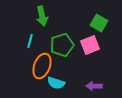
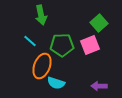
green arrow: moved 1 px left, 1 px up
green square: rotated 18 degrees clockwise
cyan line: rotated 64 degrees counterclockwise
green pentagon: rotated 15 degrees clockwise
purple arrow: moved 5 px right
